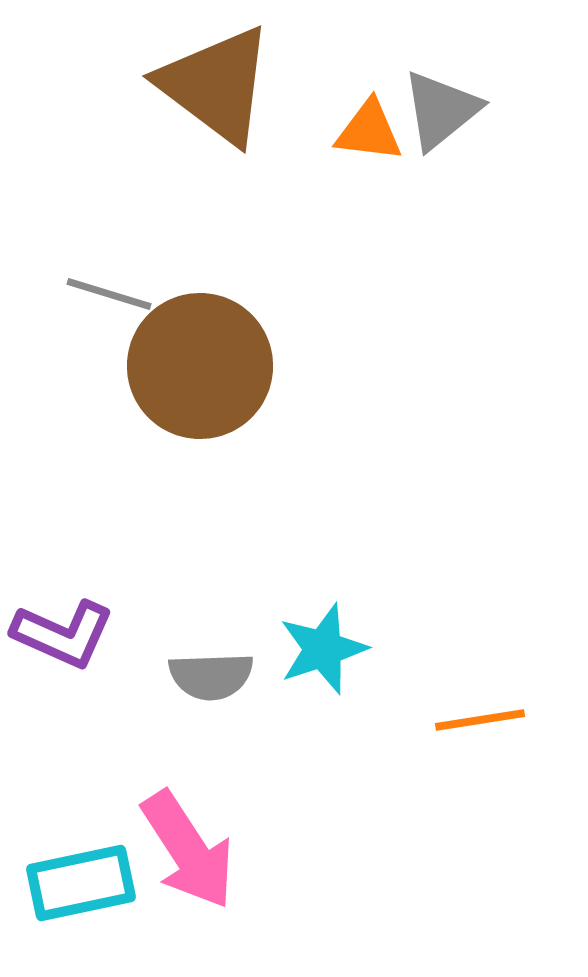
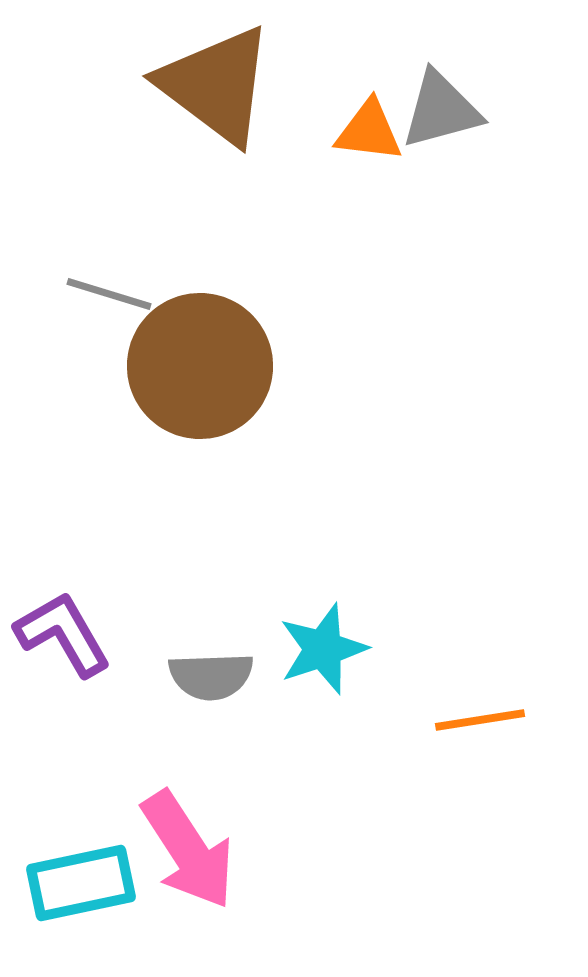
gray triangle: rotated 24 degrees clockwise
purple L-shape: rotated 144 degrees counterclockwise
